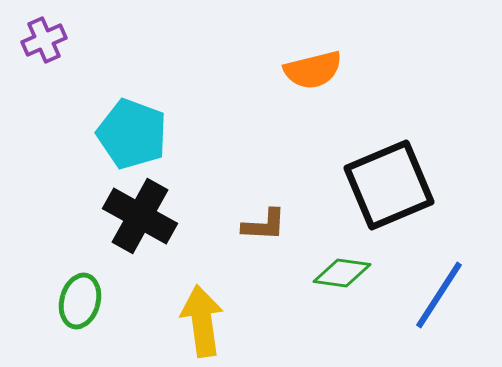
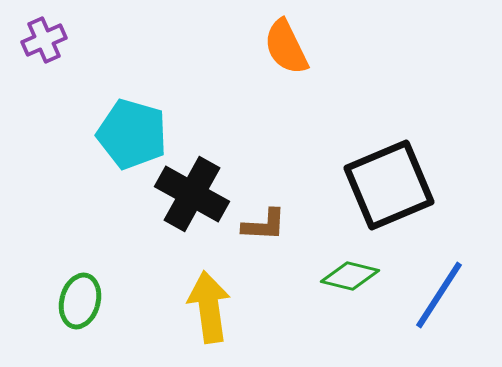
orange semicircle: moved 27 px left, 23 px up; rotated 78 degrees clockwise
cyan pentagon: rotated 4 degrees counterclockwise
black cross: moved 52 px right, 22 px up
green diamond: moved 8 px right, 3 px down; rotated 6 degrees clockwise
yellow arrow: moved 7 px right, 14 px up
